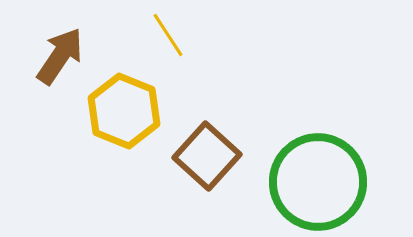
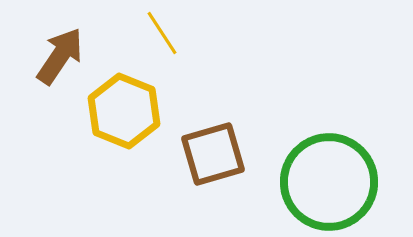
yellow line: moved 6 px left, 2 px up
brown square: moved 6 px right, 2 px up; rotated 32 degrees clockwise
green circle: moved 11 px right
